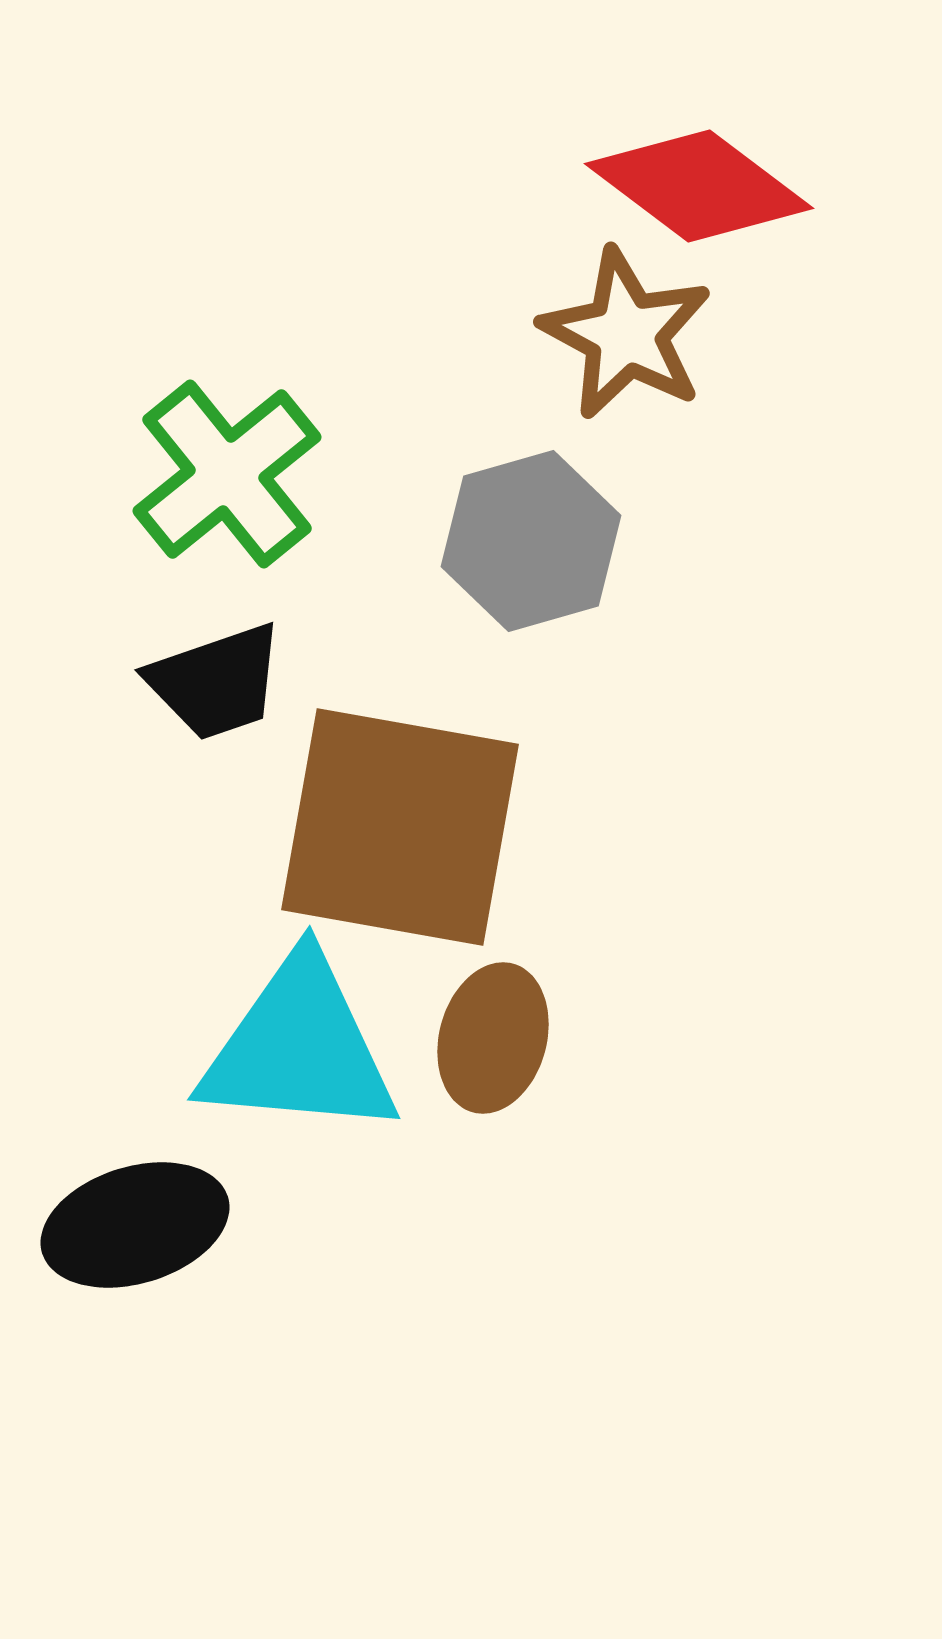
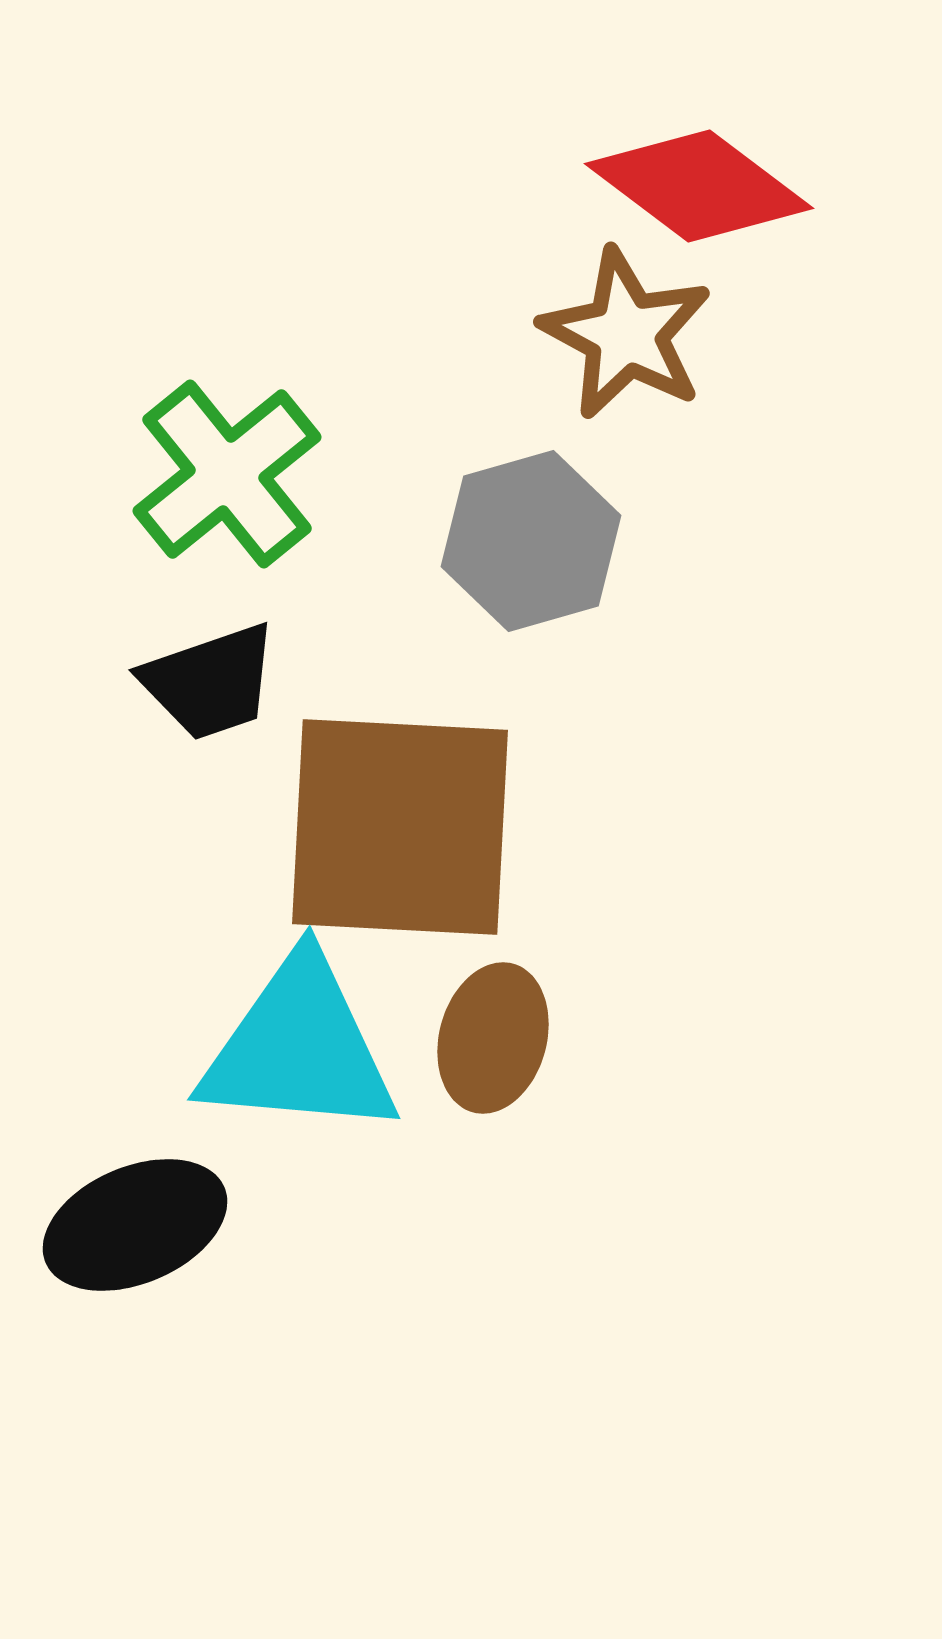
black trapezoid: moved 6 px left
brown square: rotated 7 degrees counterclockwise
black ellipse: rotated 6 degrees counterclockwise
